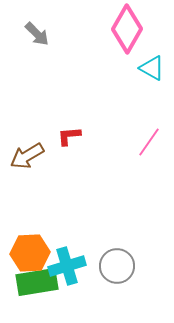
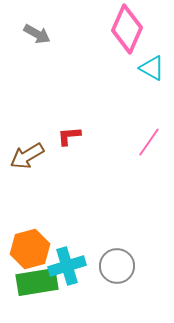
pink diamond: rotated 6 degrees counterclockwise
gray arrow: rotated 16 degrees counterclockwise
orange hexagon: moved 4 px up; rotated 12 degrees counterclockwise
